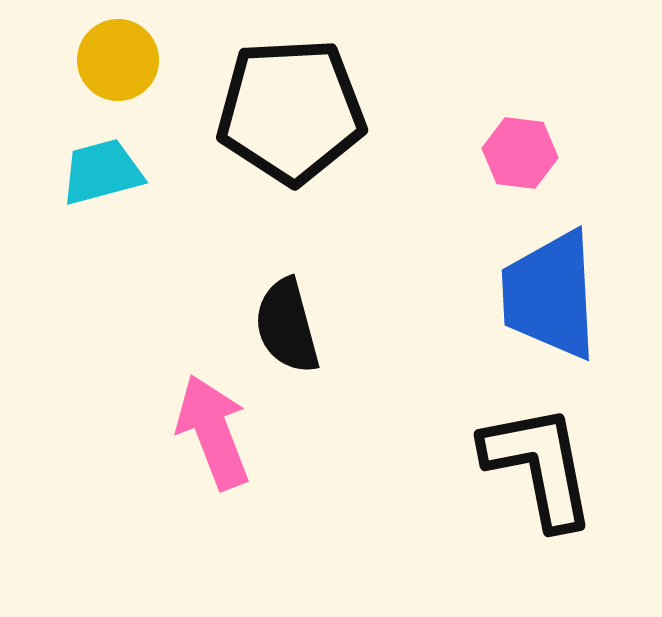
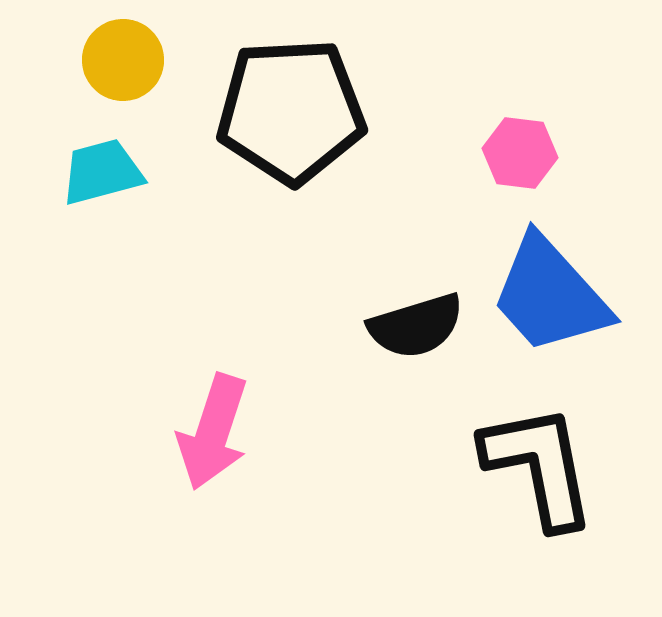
yellow circle: moved 5 px right
blue trapezoid: rotated 39 degrees counterclockwise
black semicircle: moved 129 px right; rotated 92 degrees counterclockwise
pink arrow: rotated 141 degrees counterclockwise
